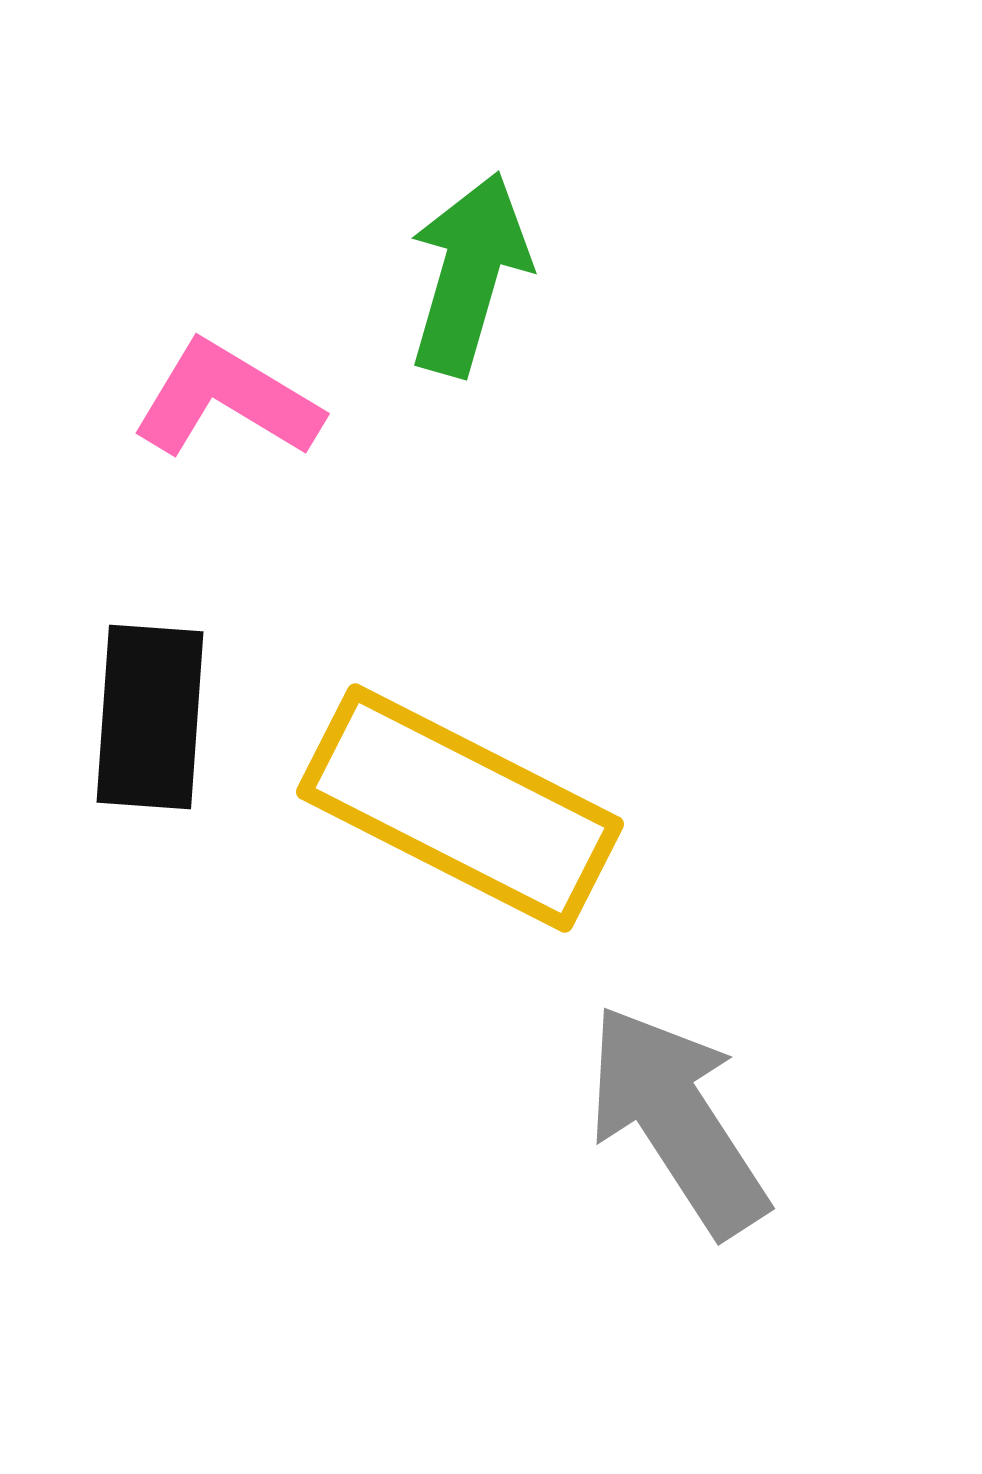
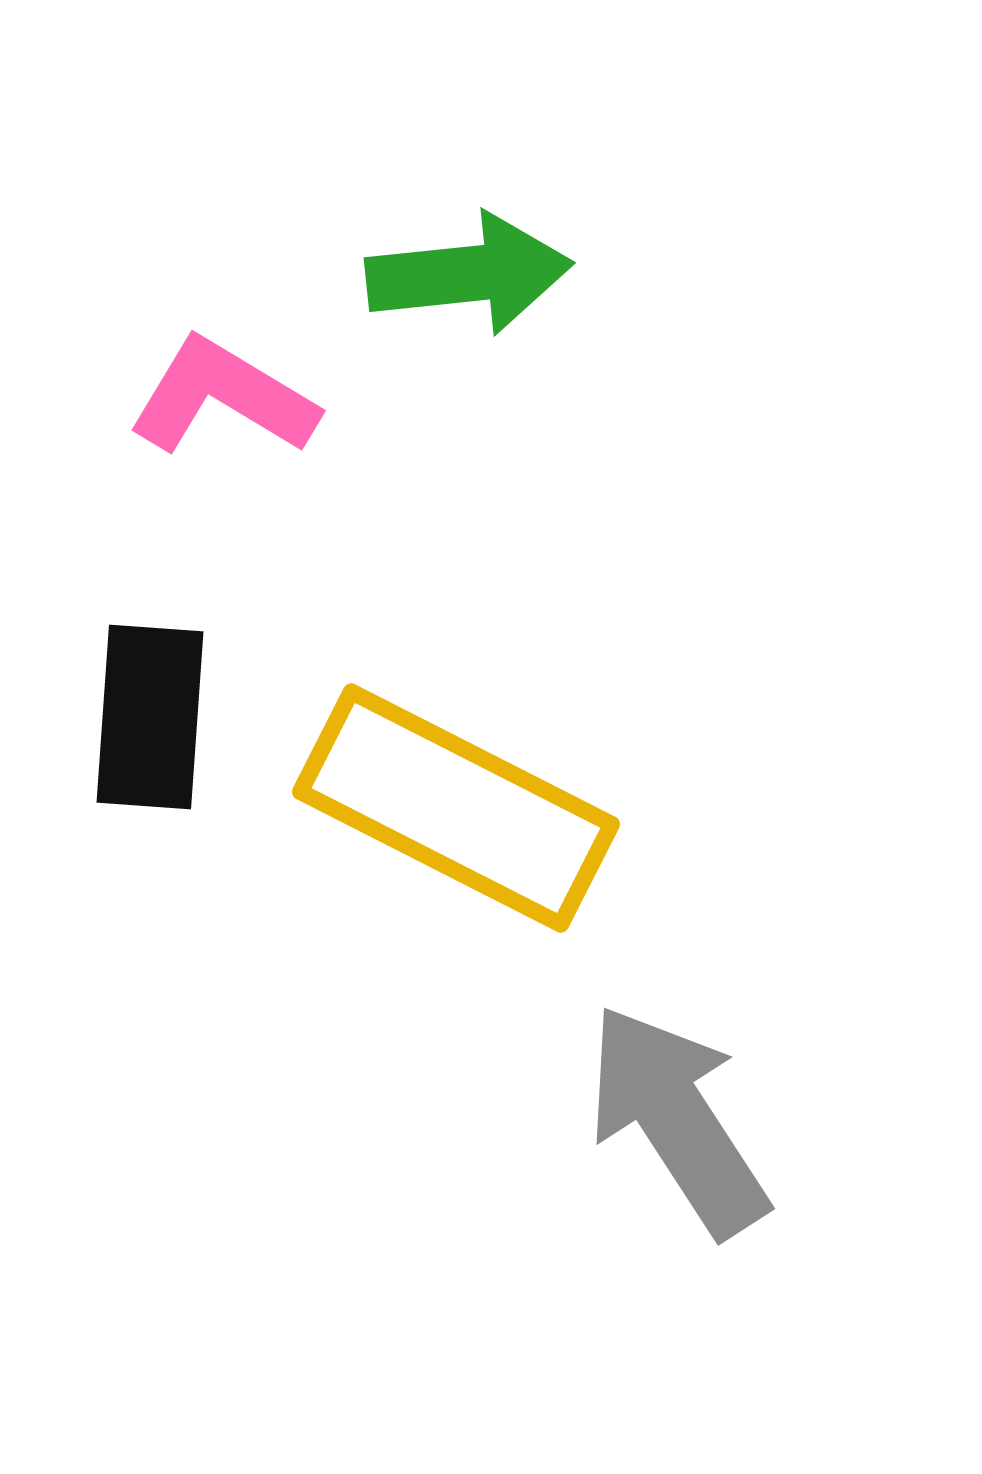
green arrow: rotated 68 degrees clockwise
pink L-shape: moved 4 px left, 3 px up
yellow rectangle: moved 4 px left
